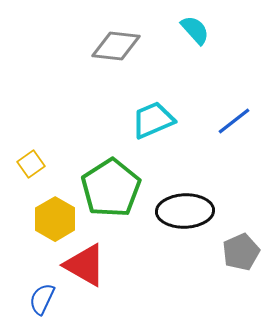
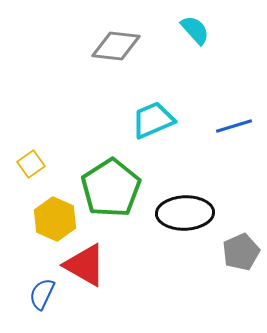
blue line: moved 5 px down; rotated 21 degrees clockwise
black ellipse: moved 2 px down
yellow hexagon: rotated 6 degrees counterclockwise
blue semicircle: moved 5 px up
